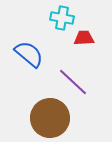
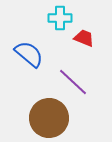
cyan cross: moved 2 px left; rotated 10 degrees counterclockwise
red trapezoid: rotated 25 degrees clockwise
brown circle: moved 1 px left
